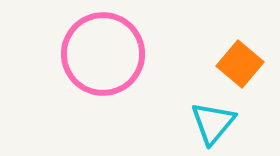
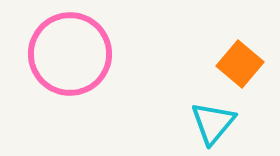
pink circle: moved 33 px left
